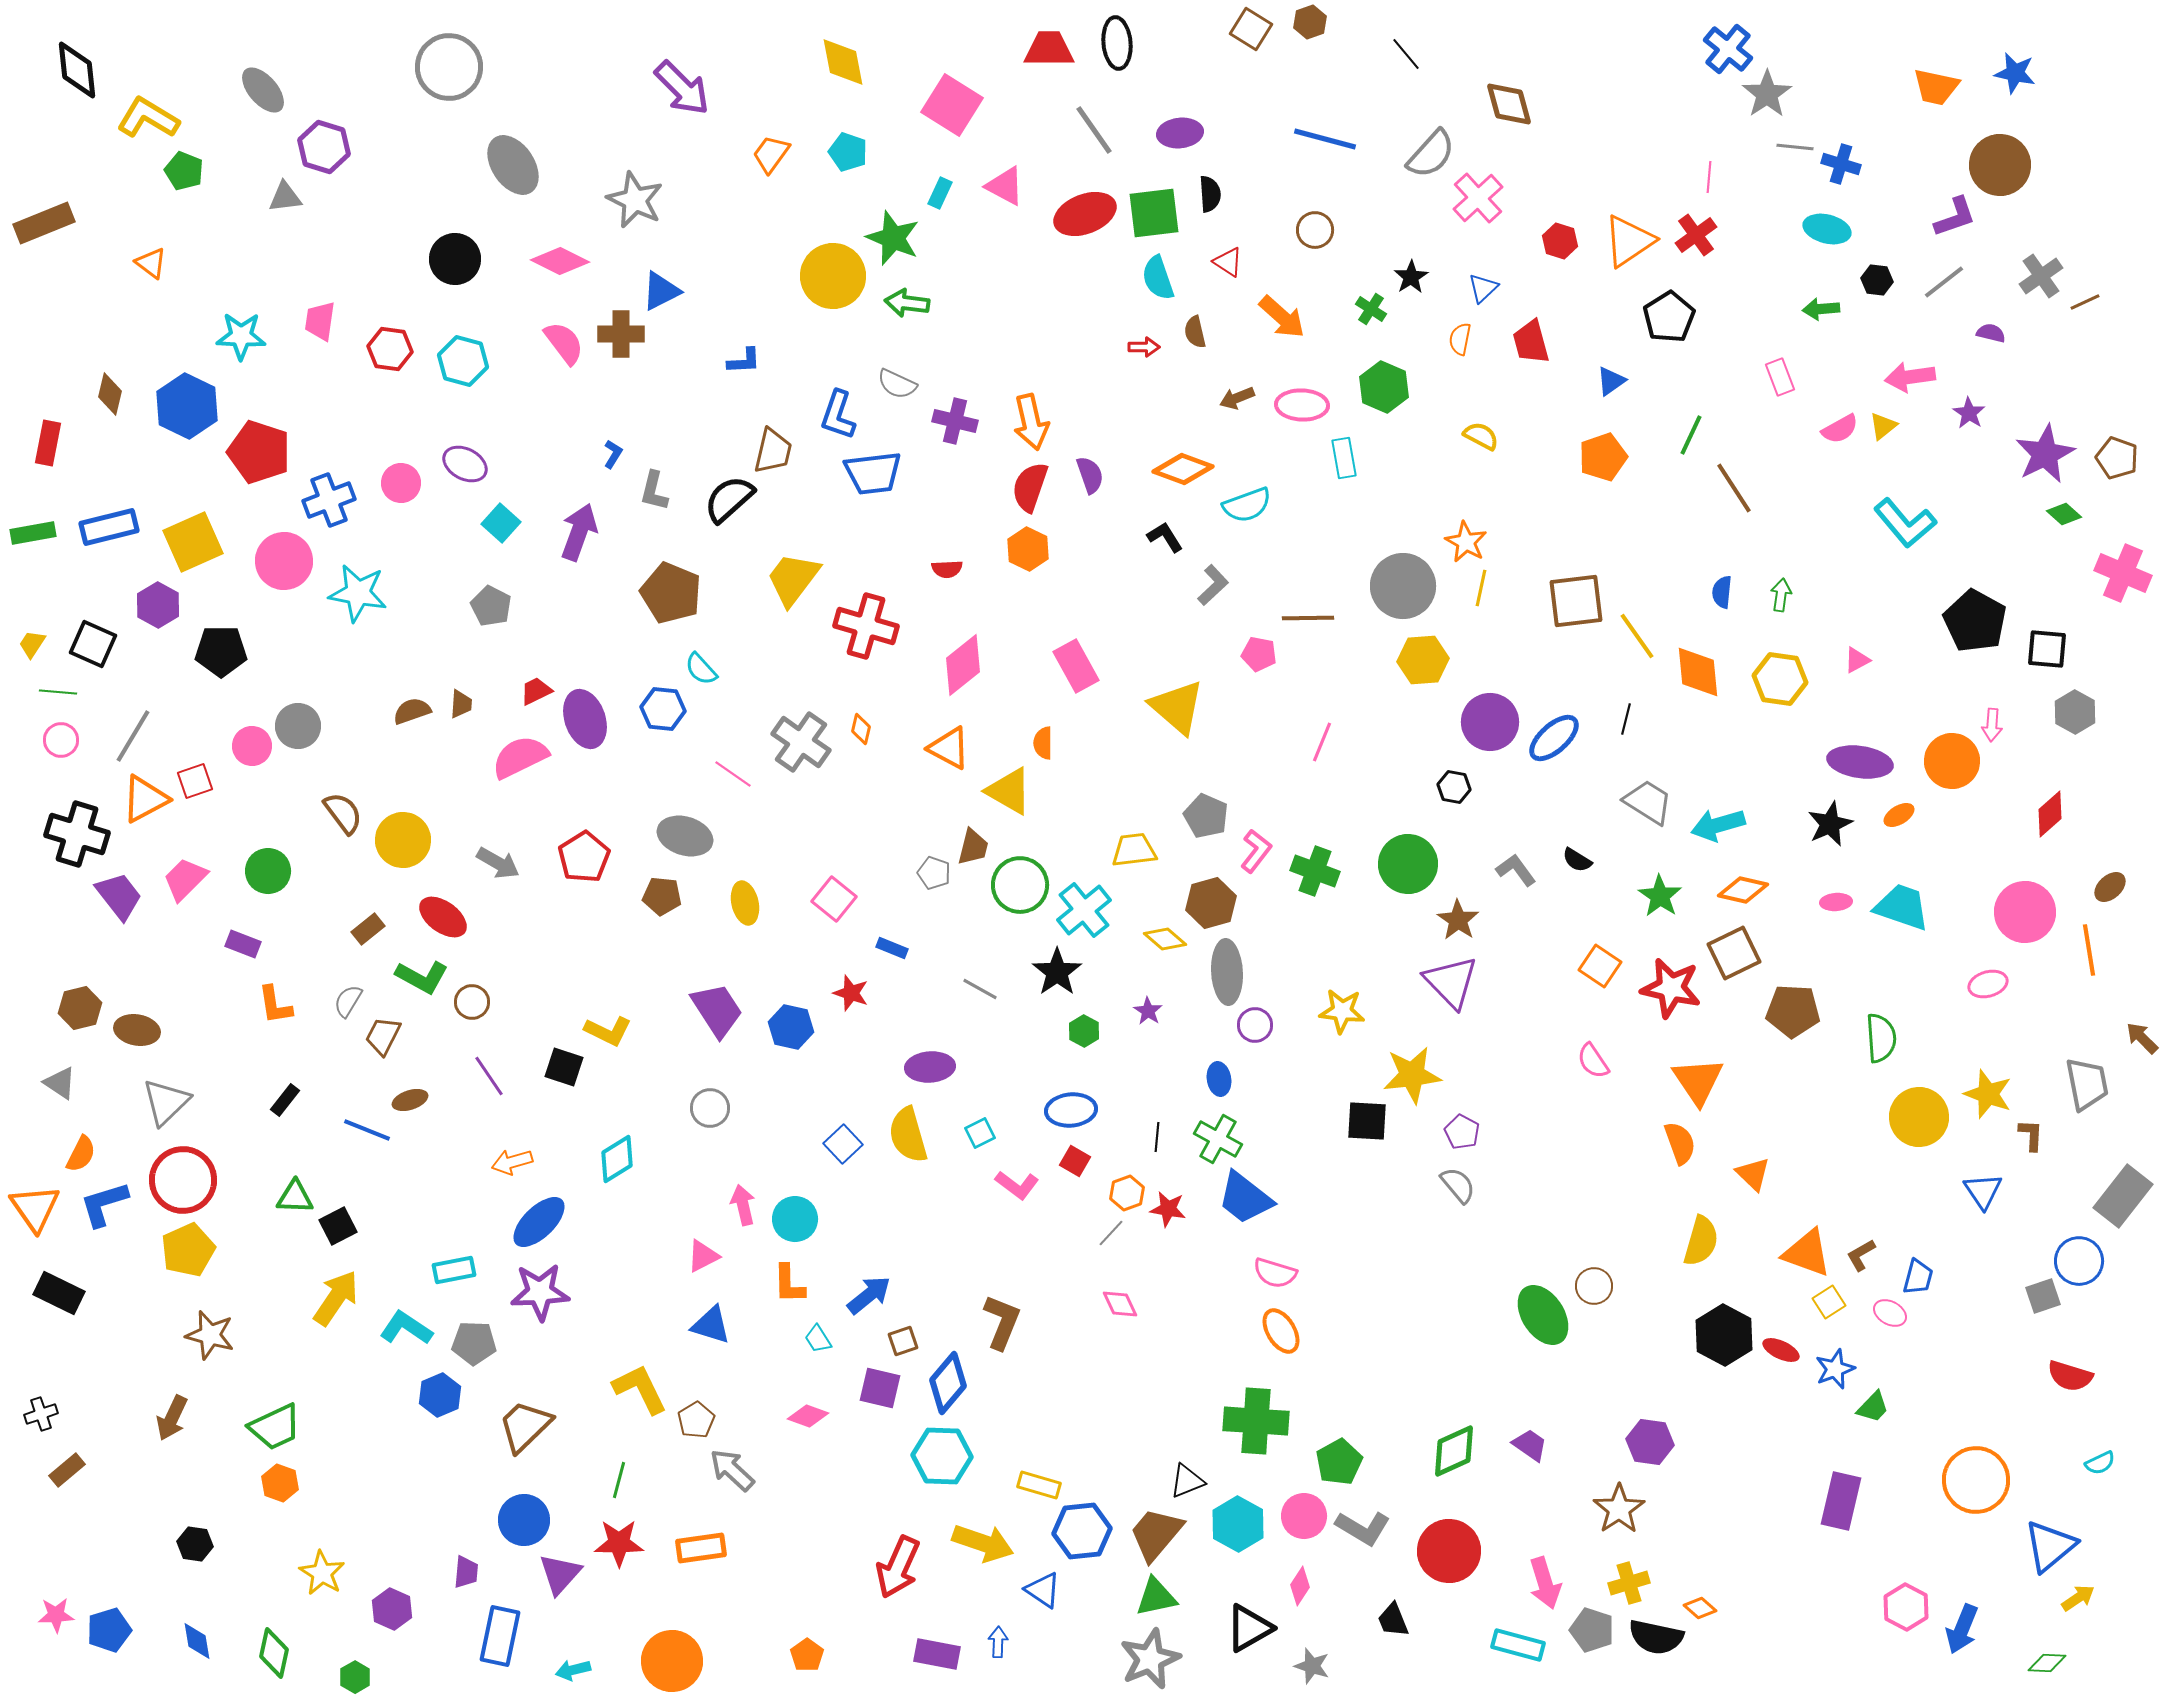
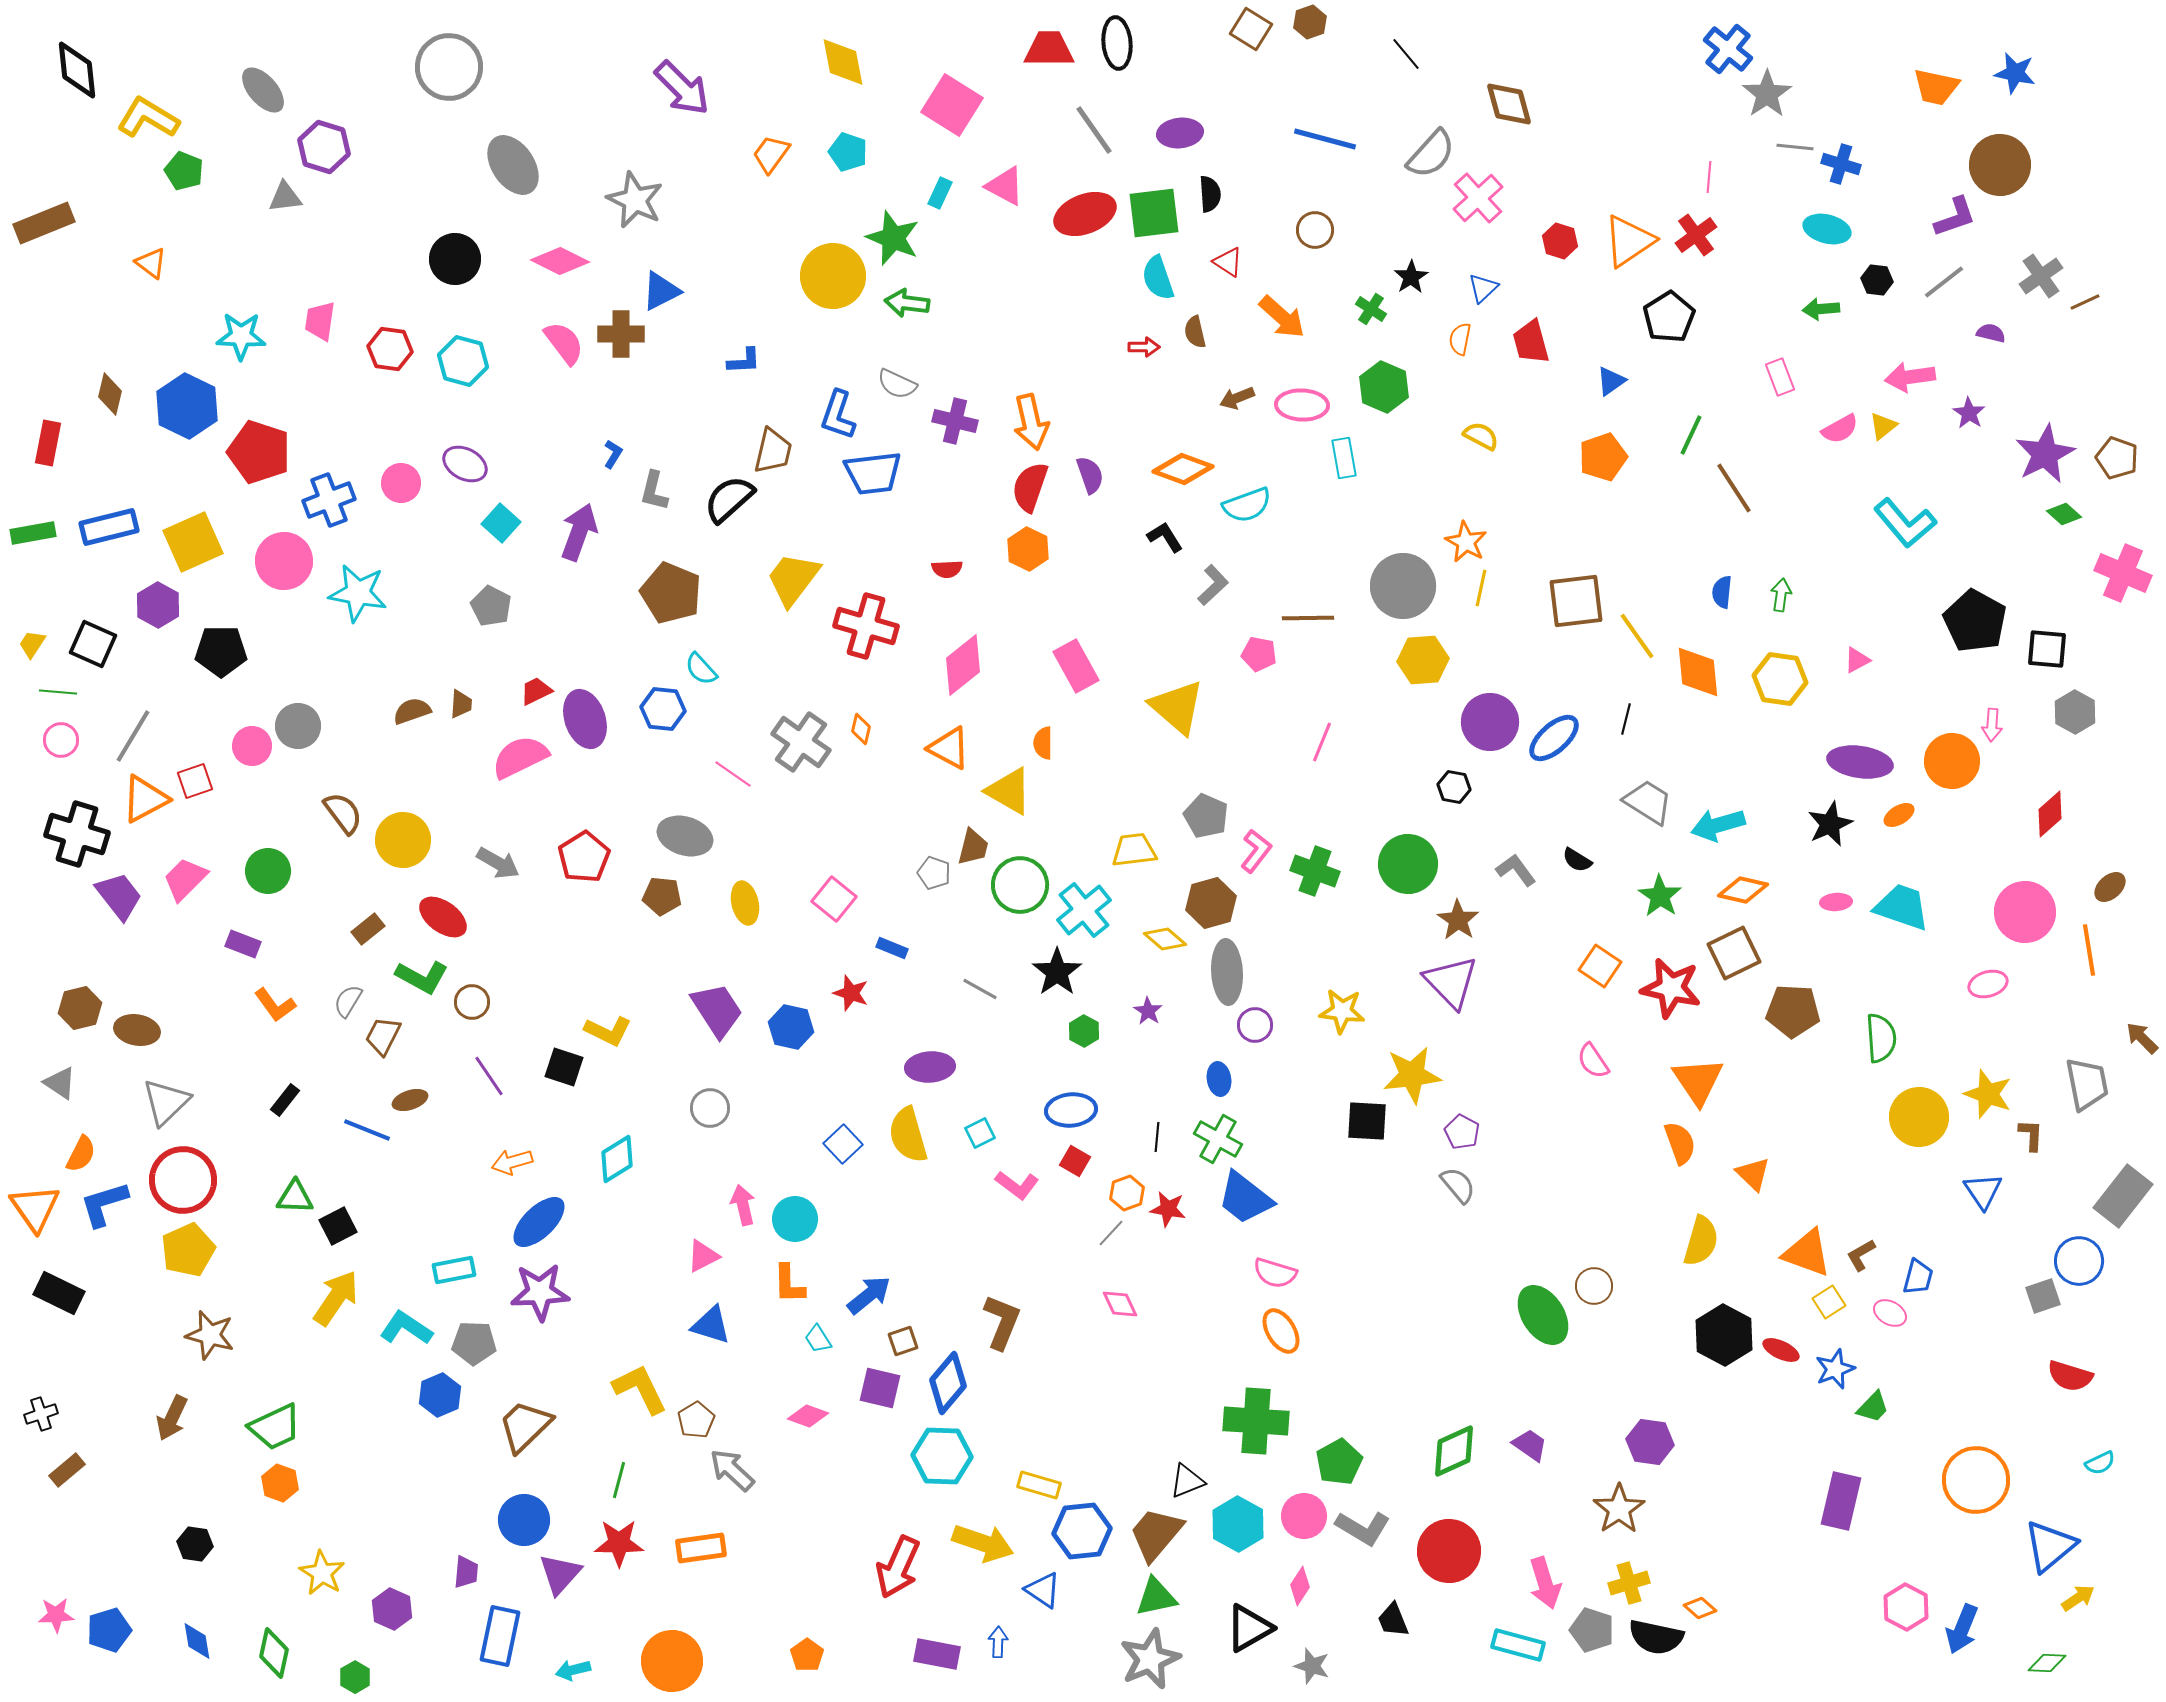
orange L-shape at (275, 1005): rotated 27 degrees counterclockwise
